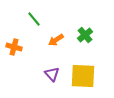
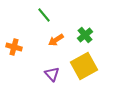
green line: moved 10 px right, 4 px up
yellow square: moved 1 px right, 10 px up; rotated 32 degrees counterclockwise
